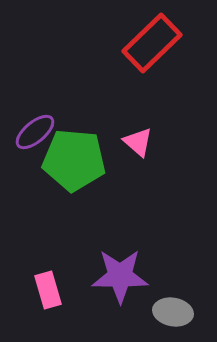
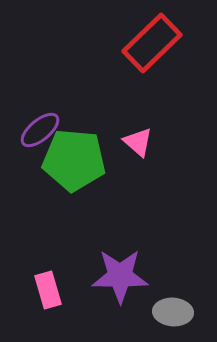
purple ellipse: moved 5 px right, 2 px up
gray ellipse: rotated 6 degrees counterclockwise
